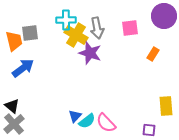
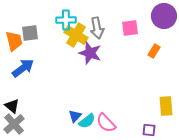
orange rectangle: moved 1 px right, 3 px up
